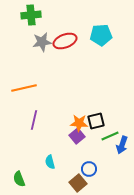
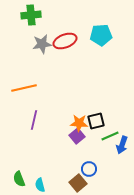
gray star: moved 2 px down
cyan semicircle: moved 10 px left, 23 px down
